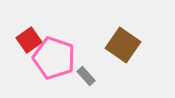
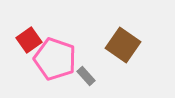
pink pentagon: moved 1 px right, 1 px down
